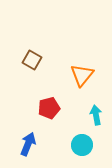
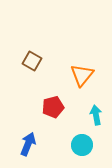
brown square: moved 1 px down
red pentagon: moved 4 px right, 1 px up
